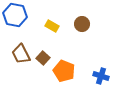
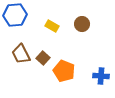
blue hexagon: rotated 15 degrees counterclockwise
blue cross: rotated 14 degrees counterclockwise
